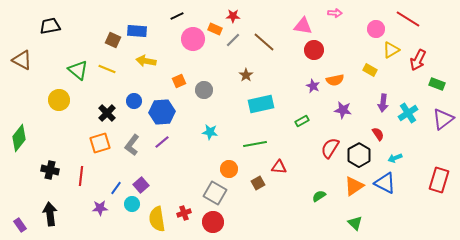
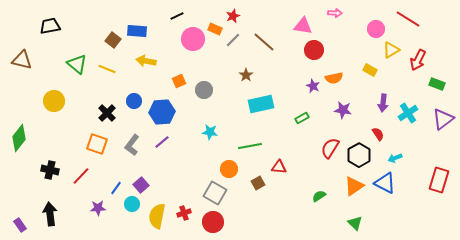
red star at (233, 16): rotated 24 degrees counterclockwise
brown square at (113, 40): rotated 14 degrees clockwise
brown triangle at (22, 60): rotated 15 degrees counterclockwise
green triangle at (78, 70): moved 1 px left, 6 px up
orange semicircle at (335, 80): moved 1 px left, 2 px up
yellow circle at (59, 100): moved 5 px left, 1 px down
green rectangle at (302, 121): moved 3 px up
orange square at (100, 143): moved 3 px left, 1 px down; rotated 35 degrees clockwise
green line at (255, 144): moved 5 px left, 2 px down
red line at (81, 176): rotated 36 degrees clockwise
purple star at (100, 208): moved 2 px left
yellow semicircle at (157, 219): moved 3 px up; rotated 20 degrees clockwise
